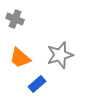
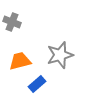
gray cross: moved 3 px left, 3 px down
orange trapezoid: moved 3 px down; rotated 125 degrees clockwise
